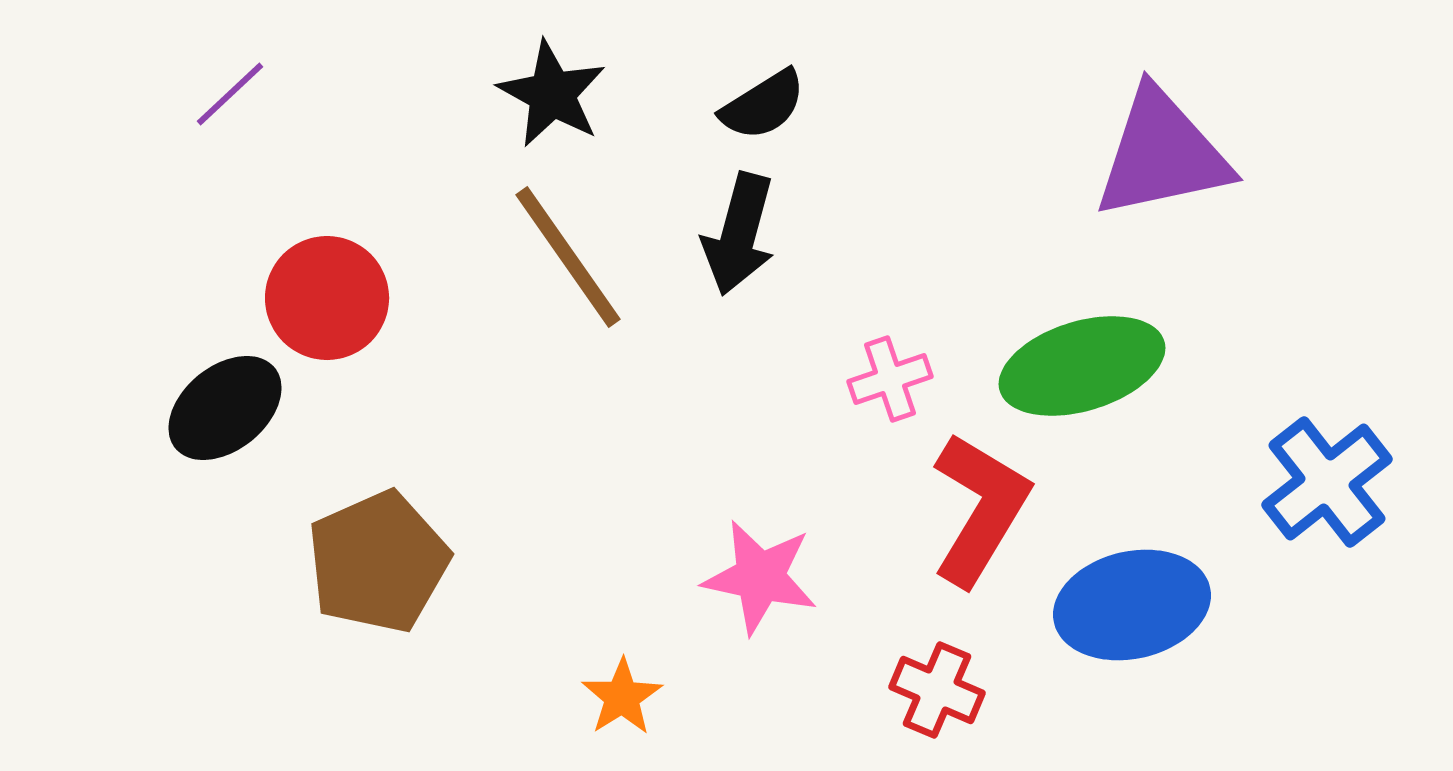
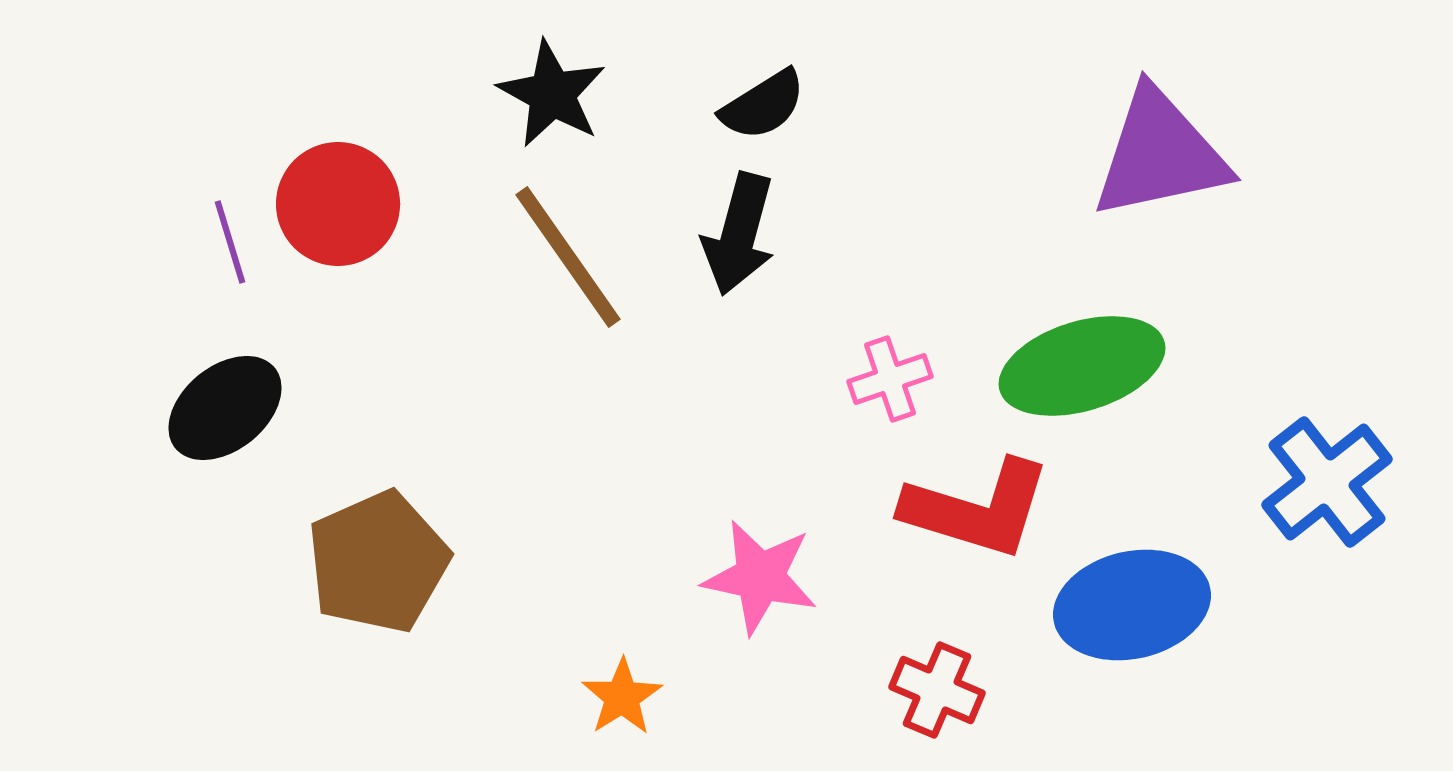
purple line: moved 148 px down; rotated 64 degrees counterclockwise
purple triangle: moved 2 px left
red circle: moved 11 px right, 94 px up
red L-shape: moved 3 px left; rotated 76 degrees clockwise
